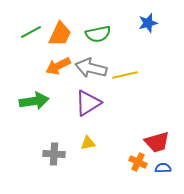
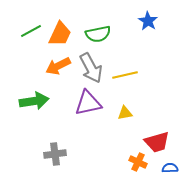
blue star: moved 2 px up; rotated 24 degrees counterclockwise
green line: moved 1 px up
gray arrow: rotated 132 degrees counterclockwise
purple triangle: rotated 20 degrees clockwise
yellow triangle: moved 37 px right, 30 px up
gray cross: moved 1 px right; rotated 10 degrees counterclockwise
blue semicircle: moved 7 px right
